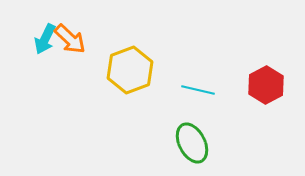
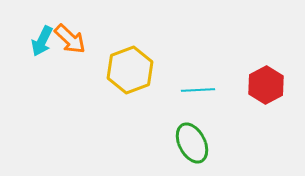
cyan arrow: moved 3 px left, 2 px down
cyan line: rotated 16 degrees counterclockwise
